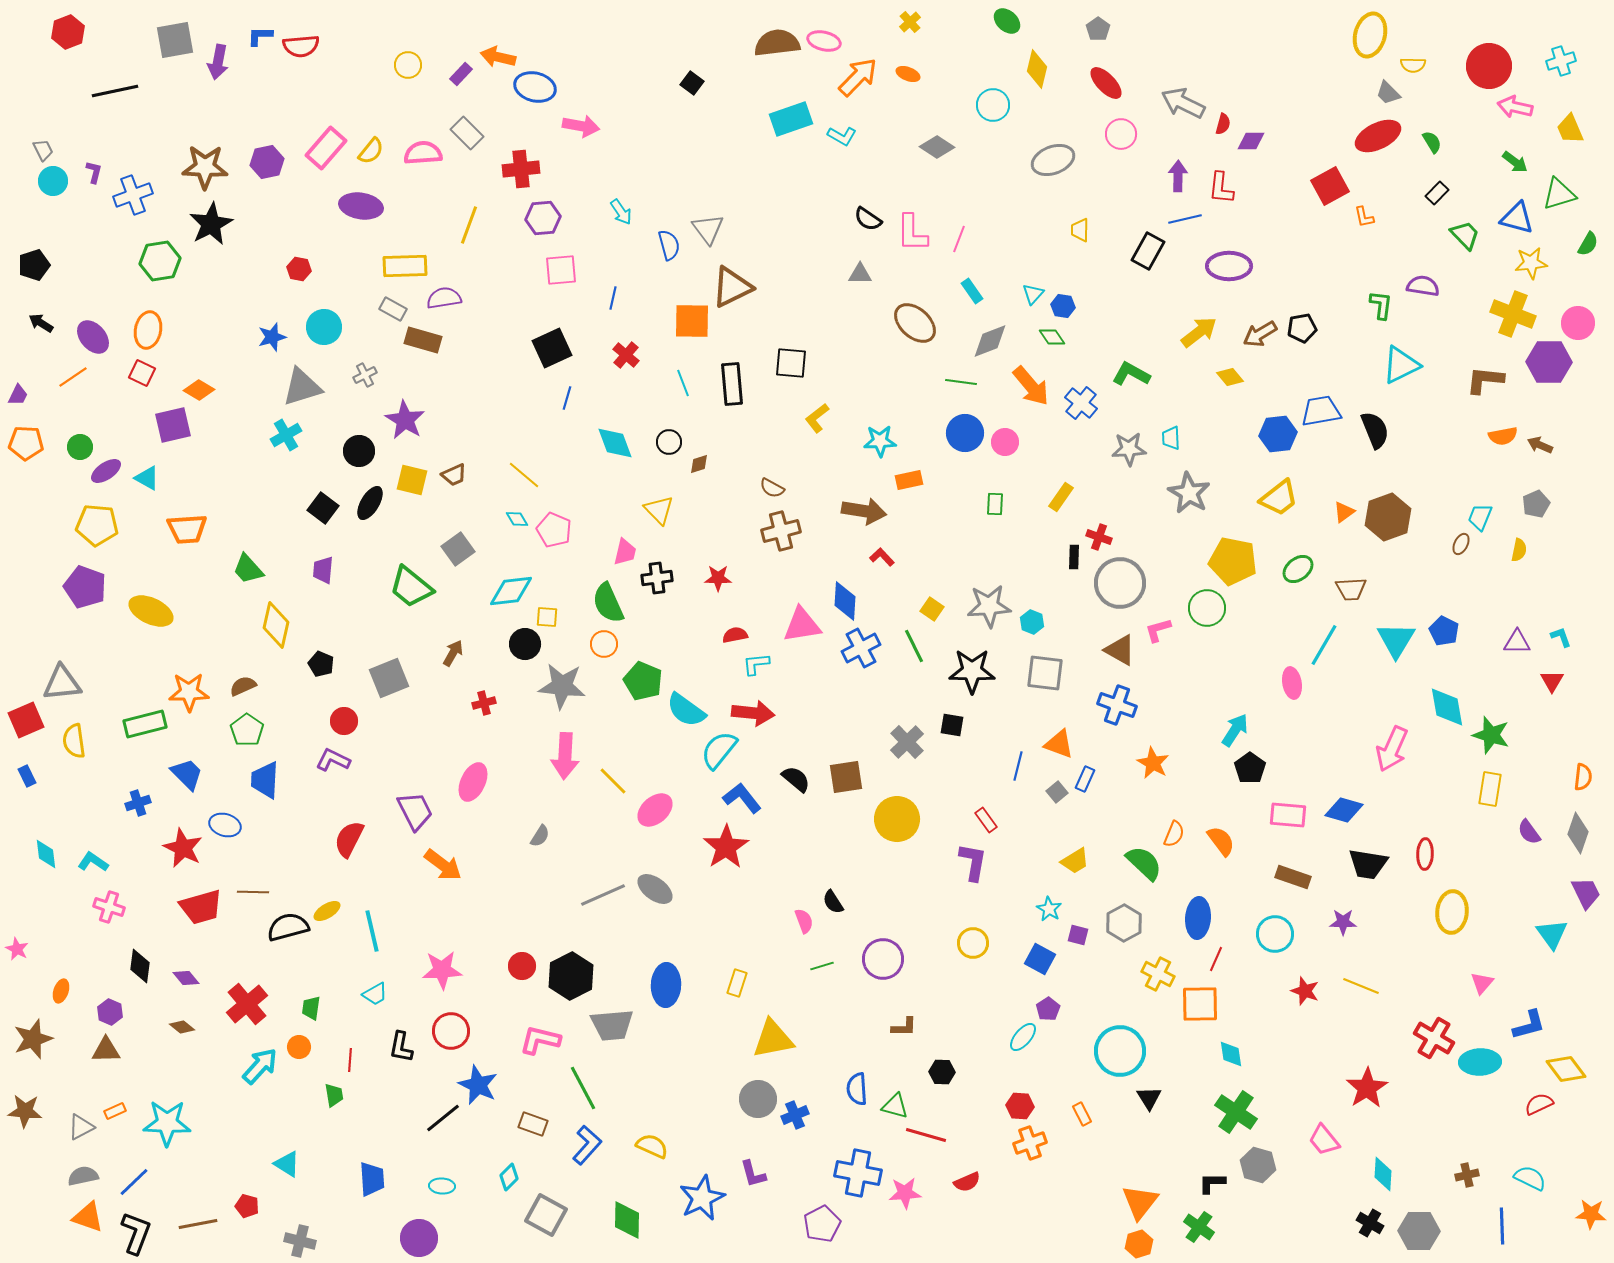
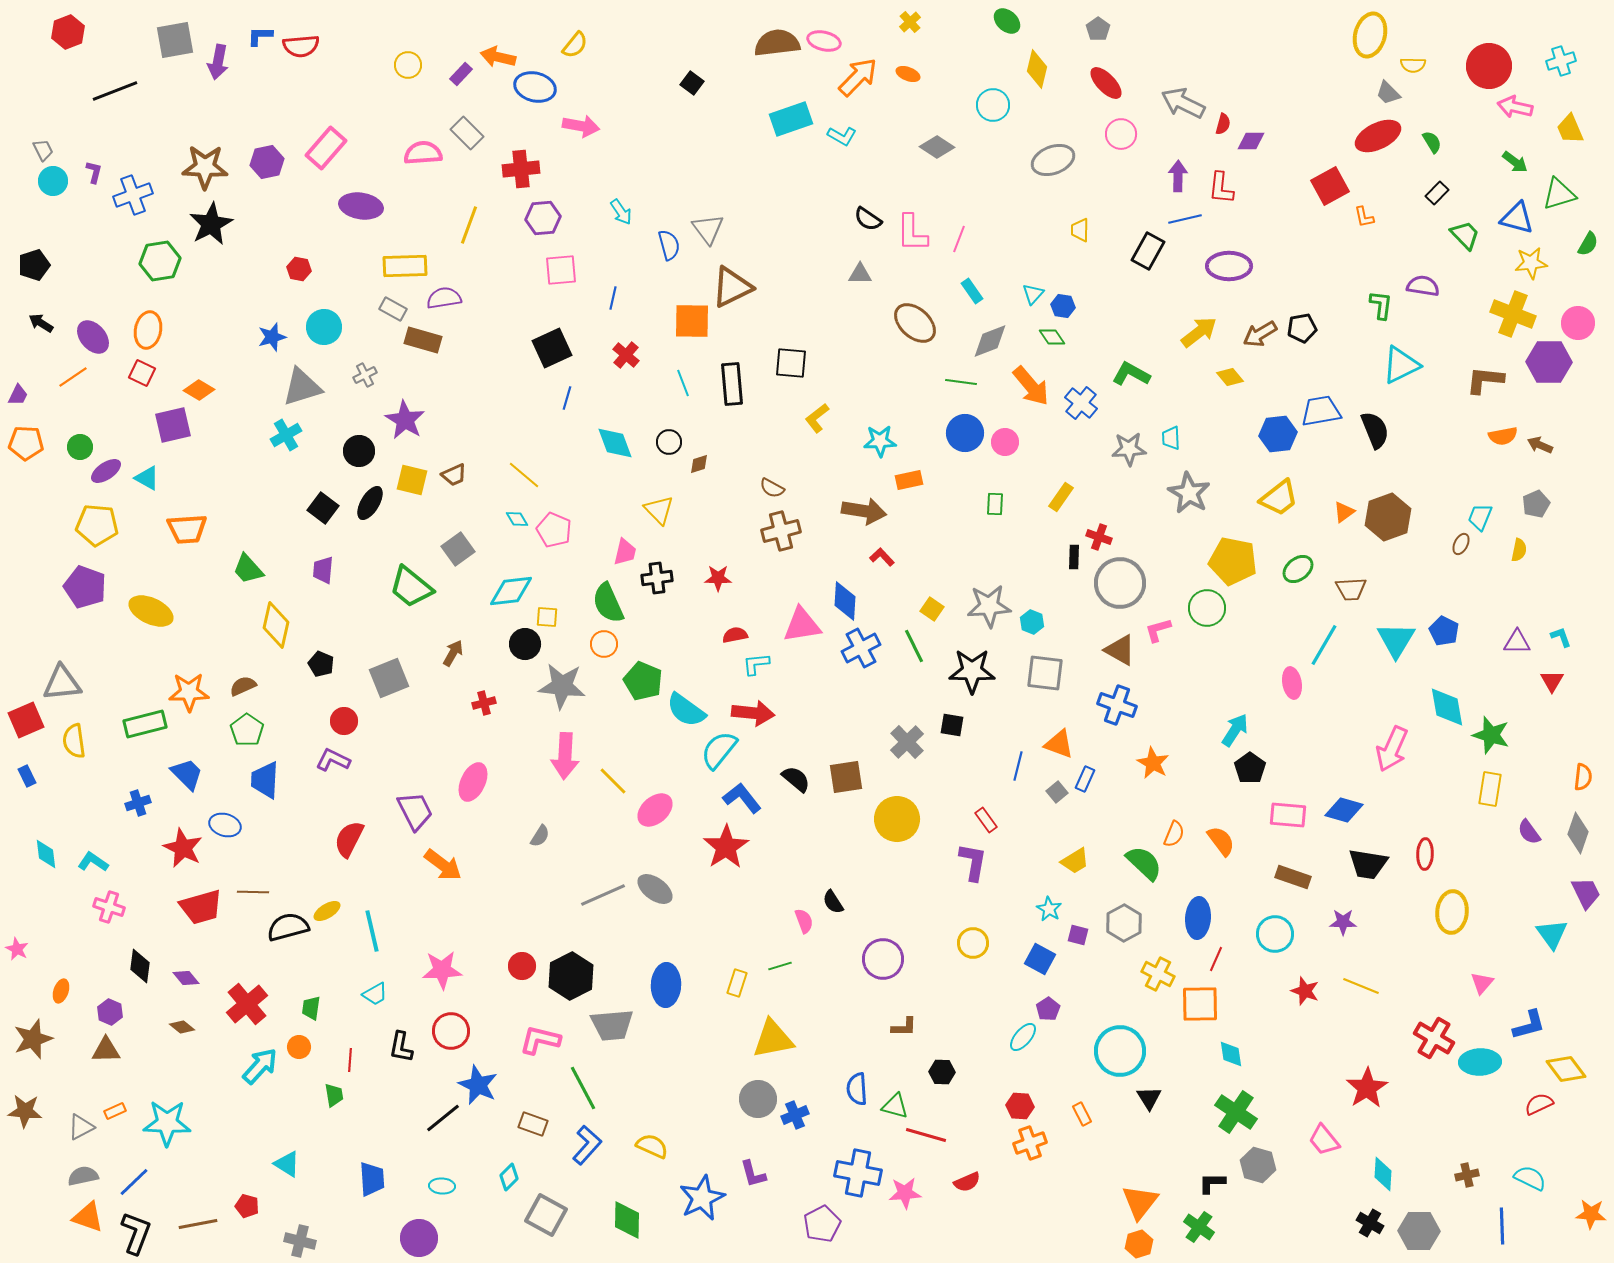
black line at (115, 91): rotated 9 degrees counterclockwise
yellow semicircle at (371, 151): moved 204 px right, 106 px up
green line at (822, 966): moved 42 px left
